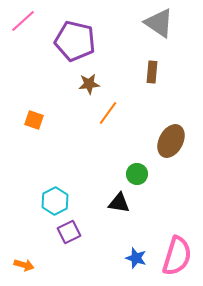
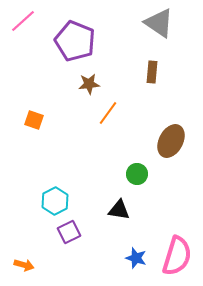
purple pentagon: rotated 9 degrees clockwise
black triangle: moved 7 px down
